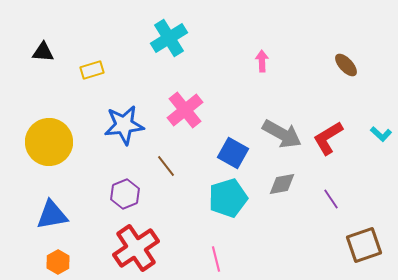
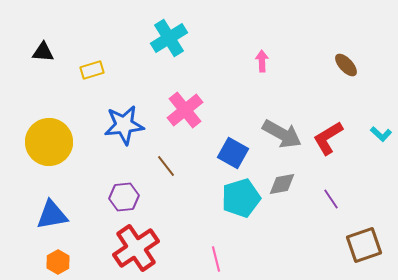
purple hexagon: moved 1 px left, 3 px down; rotated 16 degrees clockwise
cyan pentagon: moved 13 px right
